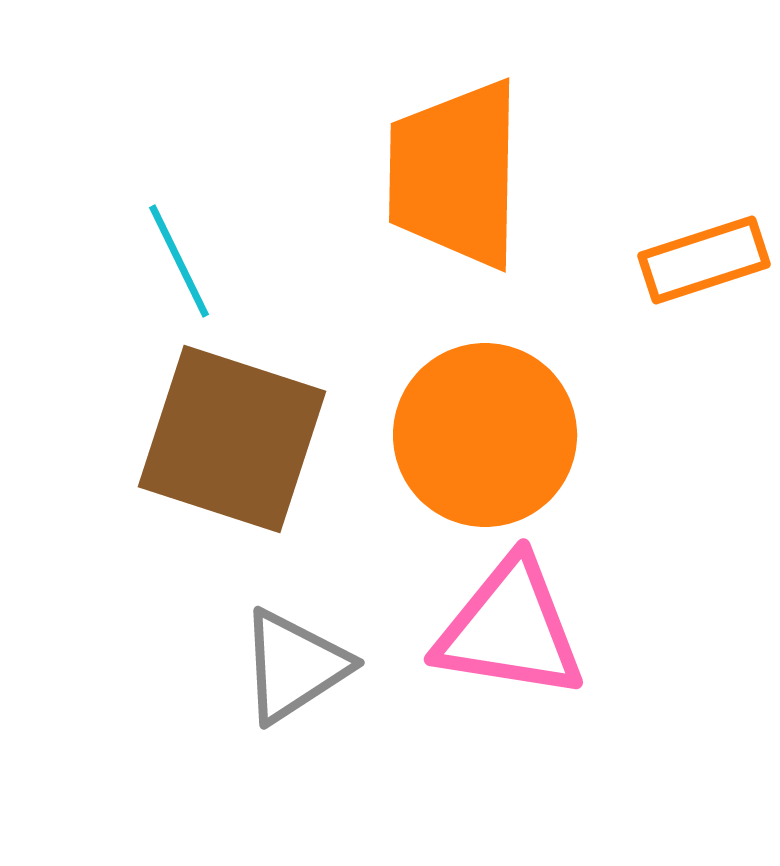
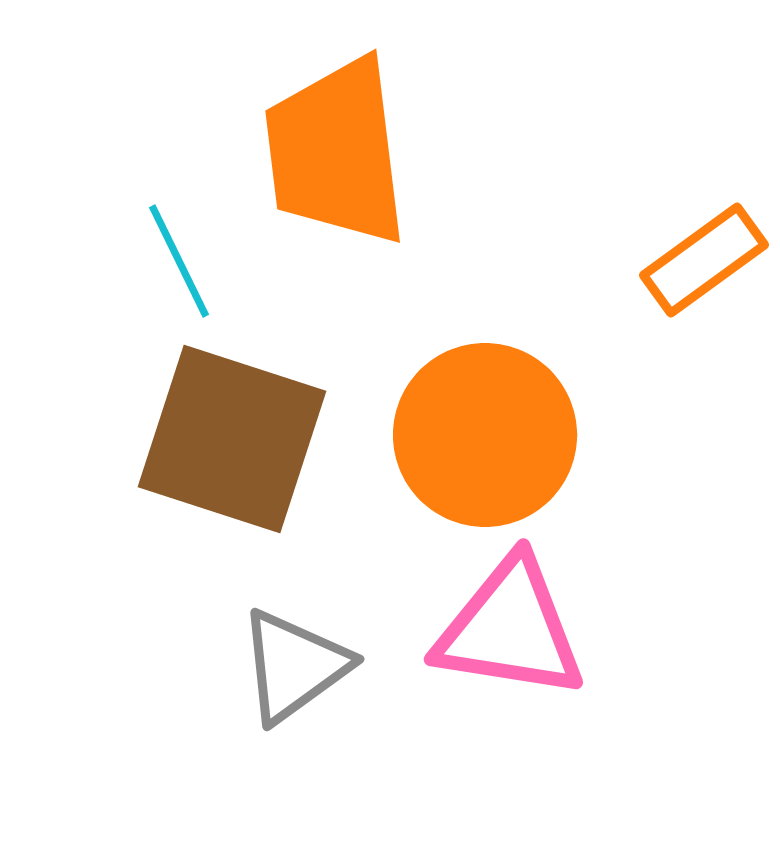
orange trapezoid: moved 119 px left, 22 px up; rotated 8 degrees counterclockwise
orange rectangle: rotated 18 degrees counterclockwise
gray triangle: rotated 3 degrees counterclockwise
